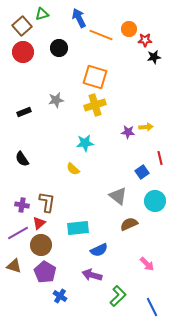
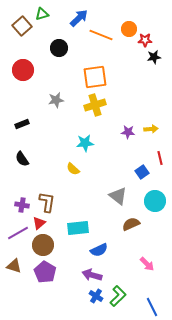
blue arrow: rotated 72 degrees clockwise
red circle: moved 18 px down
orange square: rotated 25 degrees counterclockwise
black rectangle: moved 2 px left, 12 px down
yellow arrow: moved 5 px right, 2 px down
brown semicircle: moved 2 px right
brown circle: moved 2 px right
blue cross: moved 36 px right
